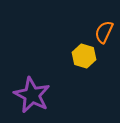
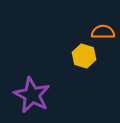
orange semicircle: moved 1 px left; rotated 65 degrees clockwise
